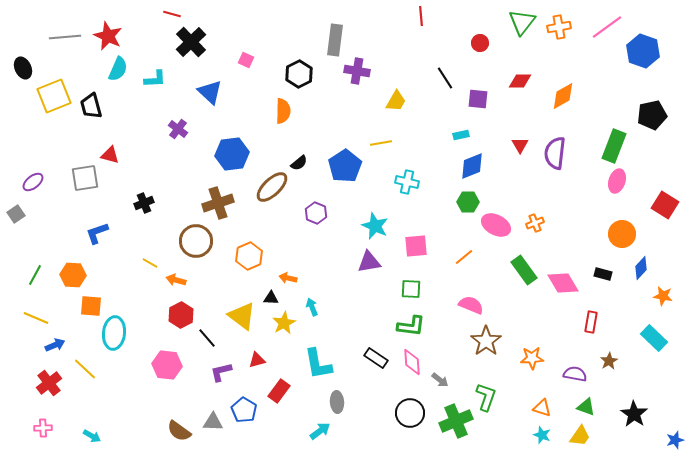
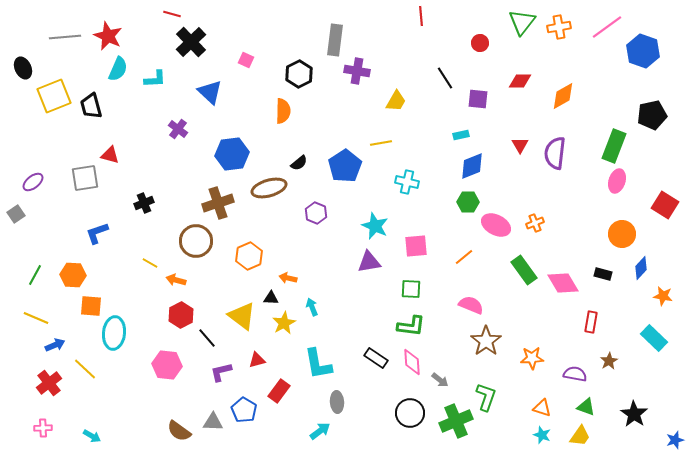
brown ellipse at (272, 187): moved 3 px left, 1 px down; rotated 28 degrees clockwise
